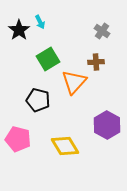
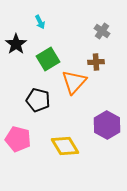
black star: moved 3 px left, 14 px down
